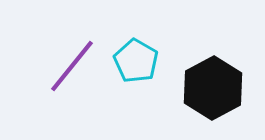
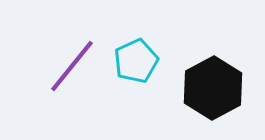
cyan pentagon: rotated 18 degrees clockwise
